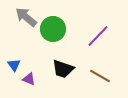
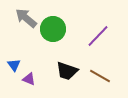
gray arrow: moved 1 px down
black trapezoid: moved 4 px right, 2 px down
